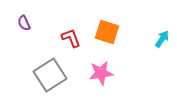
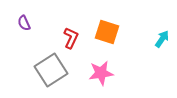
red L-shape: rotated 45 degrees clockwise
gray square: moved 1 px right, 5 px up
